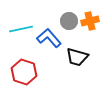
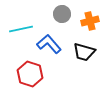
gray circle: moved 7 px left, 7 px up
blue L-shape: moved 6 px down
black trapezoid: moved 7 px right, 5 px up
red hexagon: moved 6 px right, 2 px down
